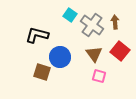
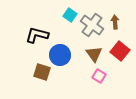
blue circle: moved 2 px up
pink square: rotated 16 degrees clockwise
